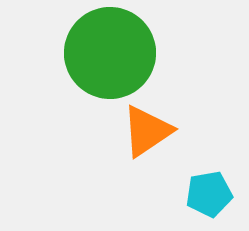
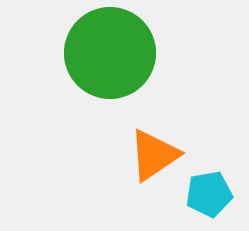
orange triangle: moved 7 px right, 24 px down
